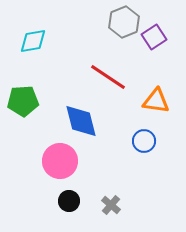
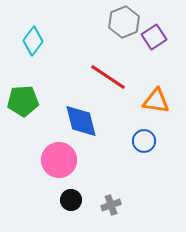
cyan diamond: rotated 44 degrees counterclockwise
pink circle: moved 1 px left, 1 px up
black circle: moved 2 px right, 1 px up
gray cross: rotated 30 degrees clockwise
